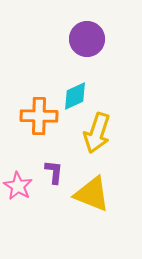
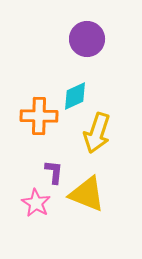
pink star: moved 18 px right, 17 px down
yellow triangle: moved 5 px left
